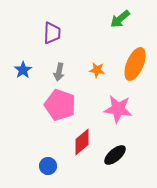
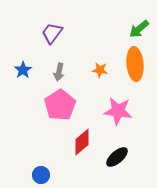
green arrow: moved 19 px right, 10 px down
purple trapezoid: rotated 145 degrees counterclockwise
orange ellipse: rotated 28 degrees counterclockwise
orange star: moved 3 px right
pink pentagon: rotated 20 degrees clockwise
pink star: moved 2 px down
black ellipse: moved 2 px right, 2 px down
blue circle: moved 7 px left, 9 px down
